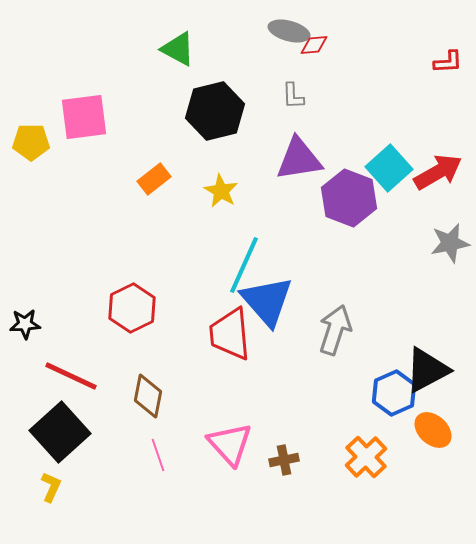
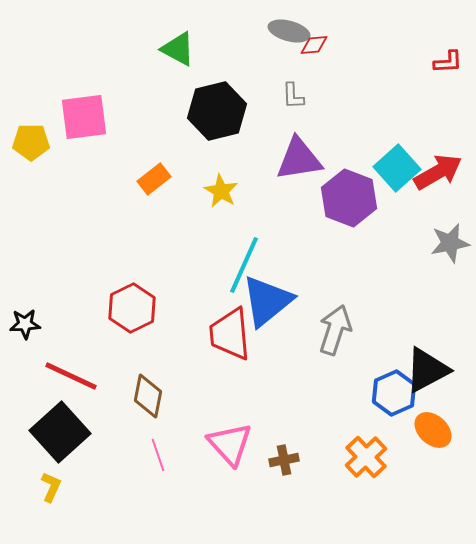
black hexagon: moved 2 px right
cyan square: moved 8 px right
blue triangle: rotated 32 degrees clockwise
